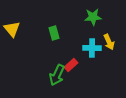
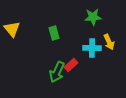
green arrow: moved 3 px up
